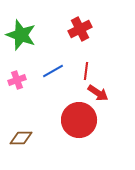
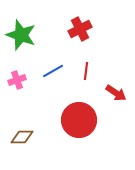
red arrow: moved 18 px right
brown diamond: moved 1 px right, 1 px up
